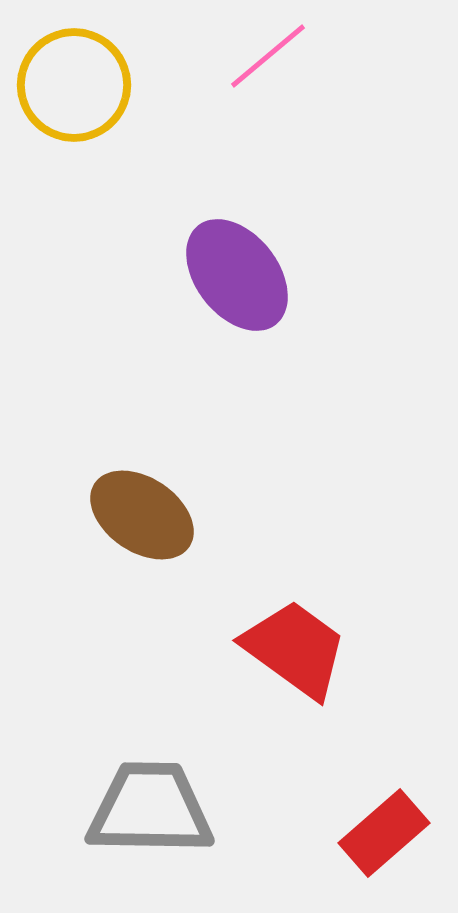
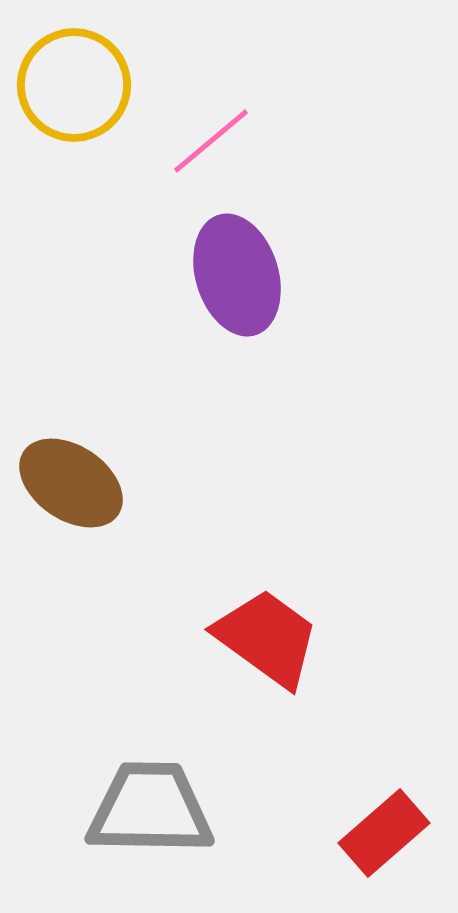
pink line: moved 57 px left, 85 px down
purple ellipse: rotated 21 degrees clockwise
brown ellipse: moved 71 px left, 32 px up
red trapezoid: moved 28 px left, 11 px up
